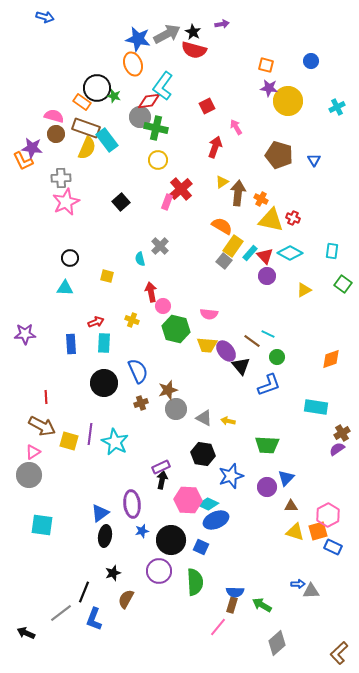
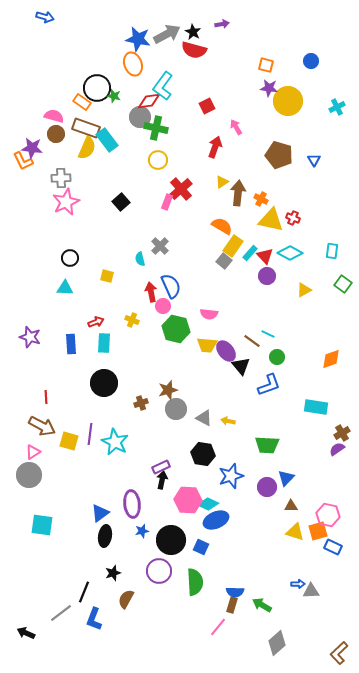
purple star at (25, 334): moved 5 px right, 3 px down; rotated 20 degrees clockwise
blue semicircle at (138, 371): moved 33 px right, 85 px up
pink hexagon at (328, 515): rotated 20 degrees counterclockwise
